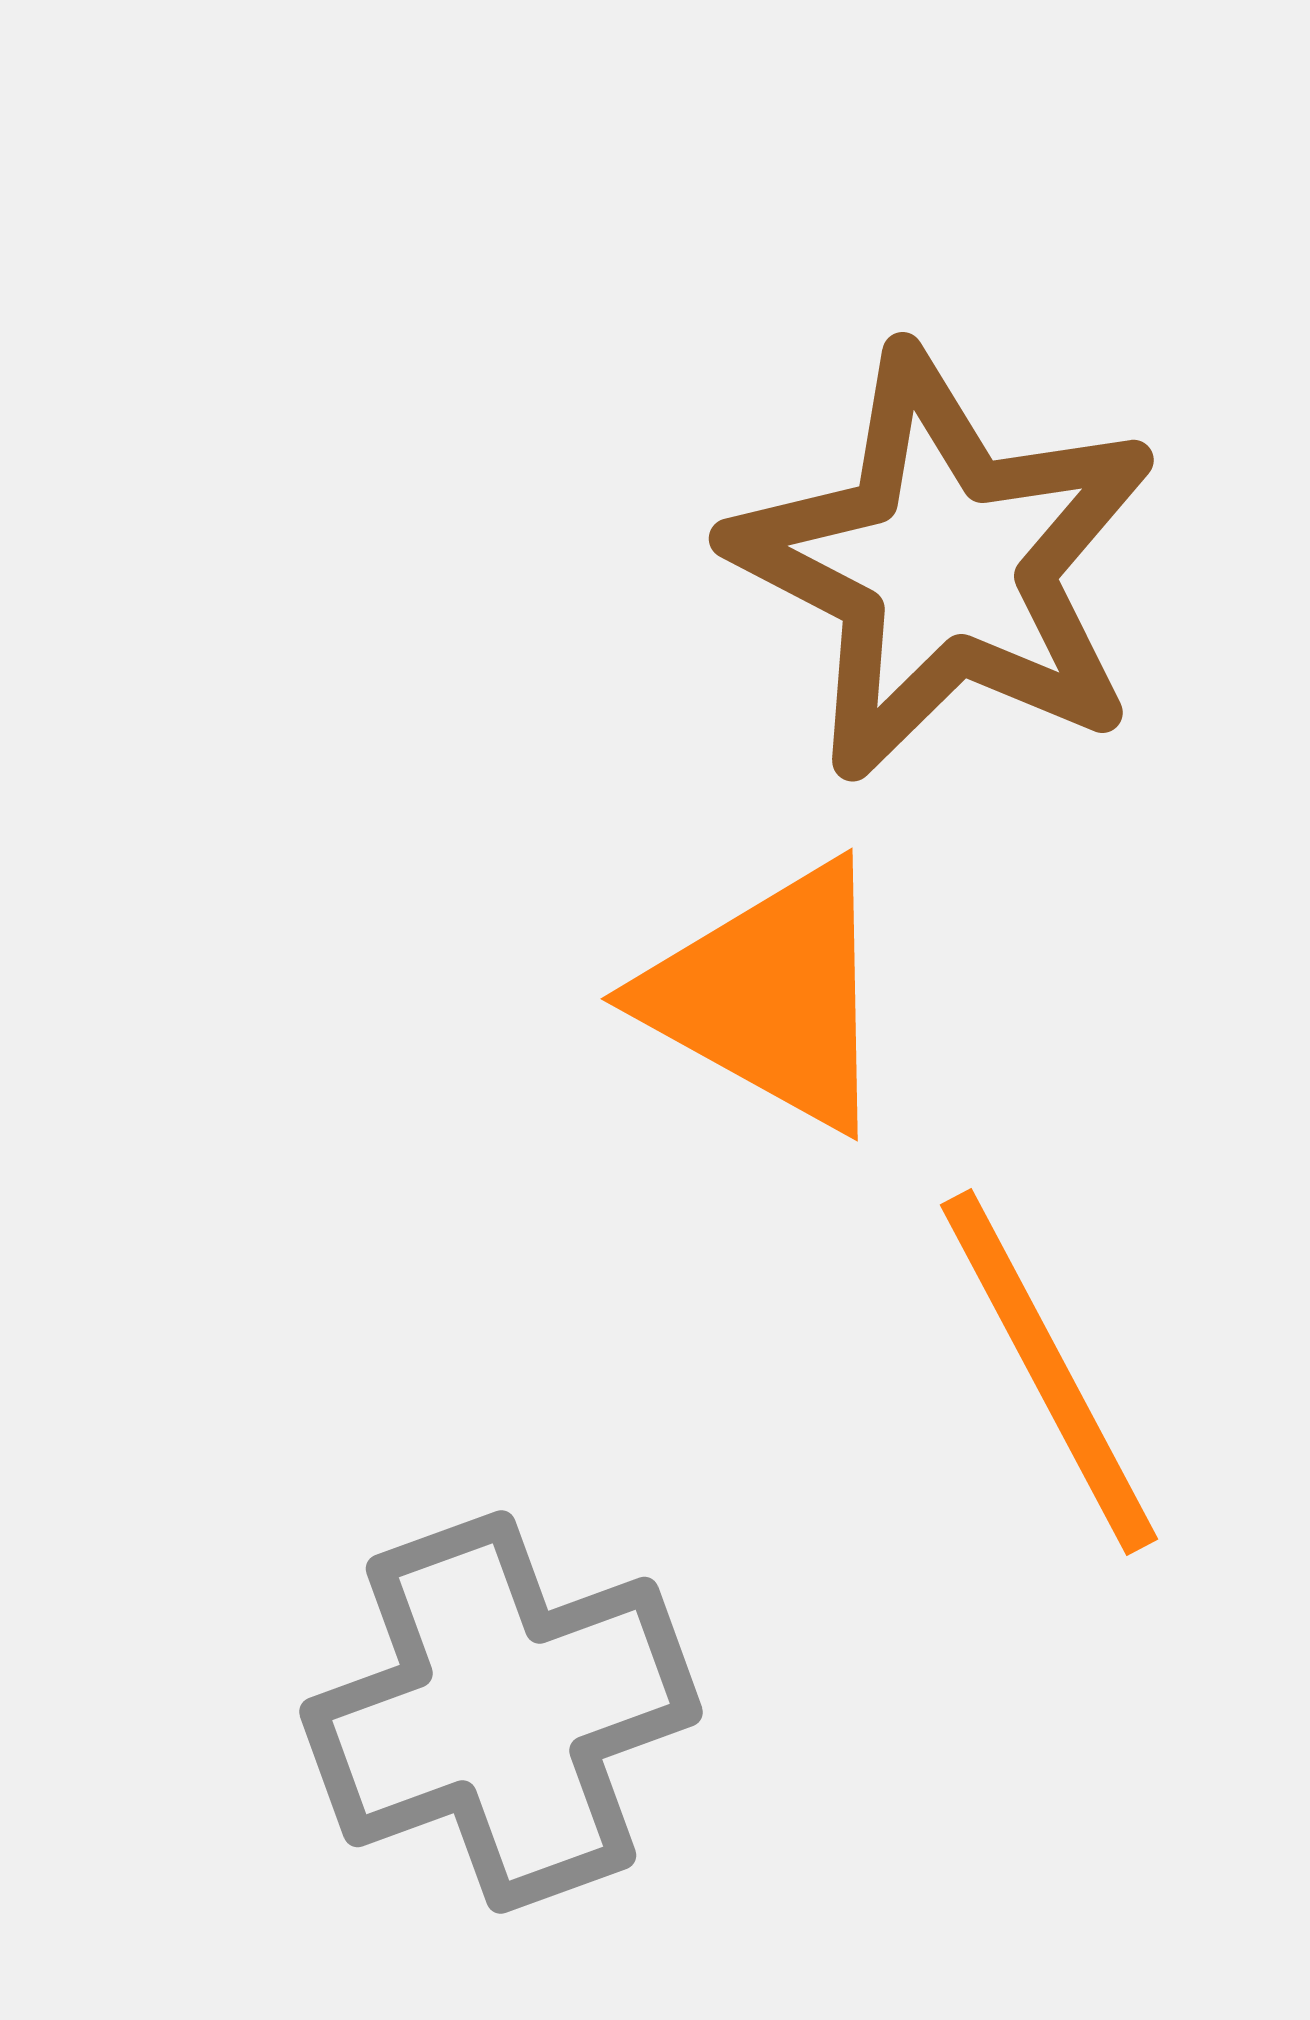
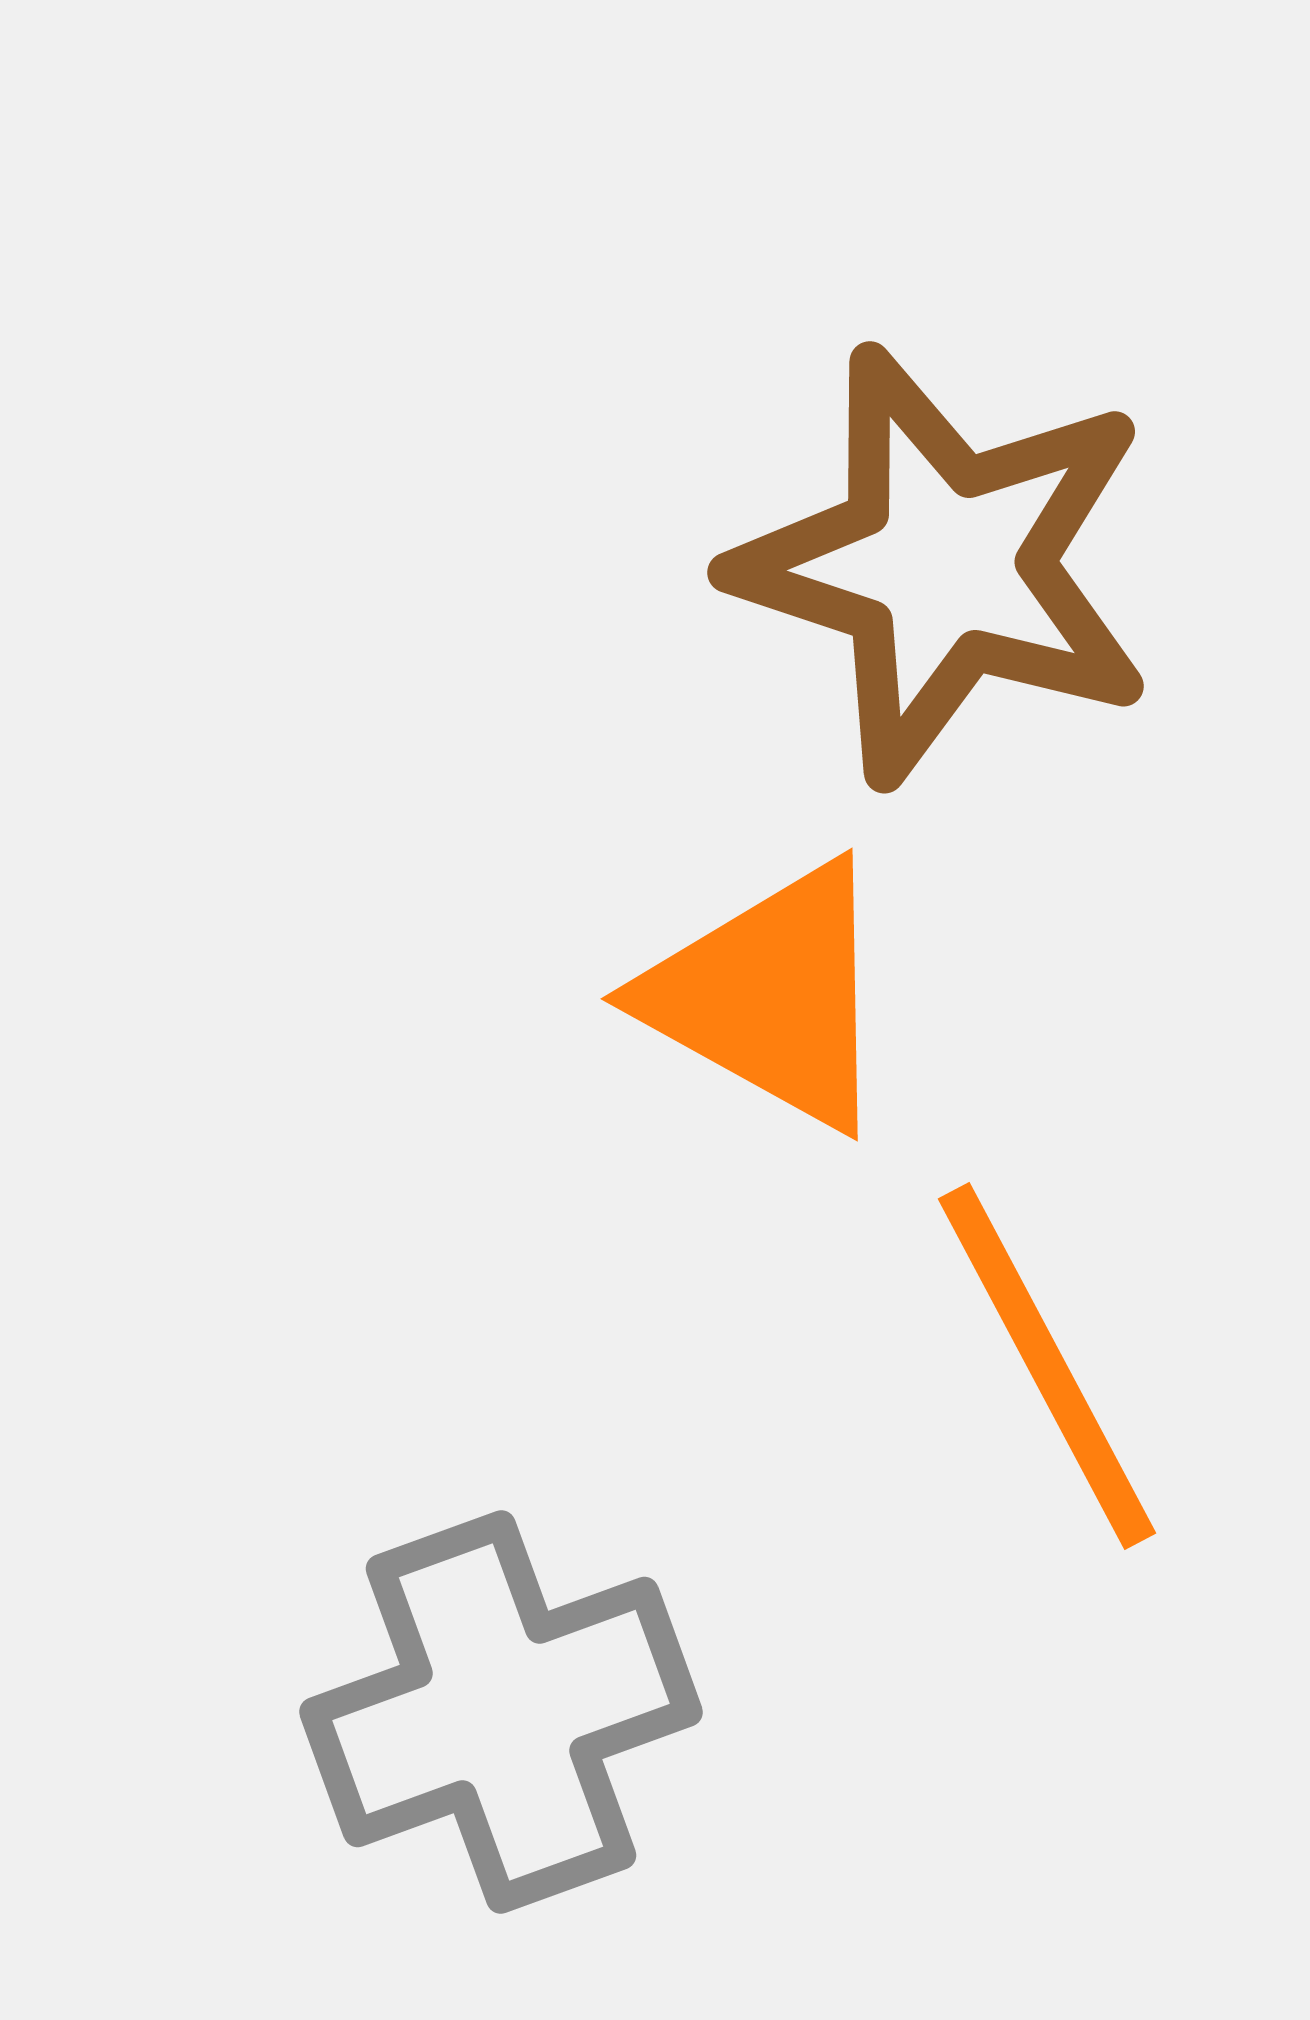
brown star: rotated 9 degrees counterclockwise
orange line: moved 2 px left, 6 px up
